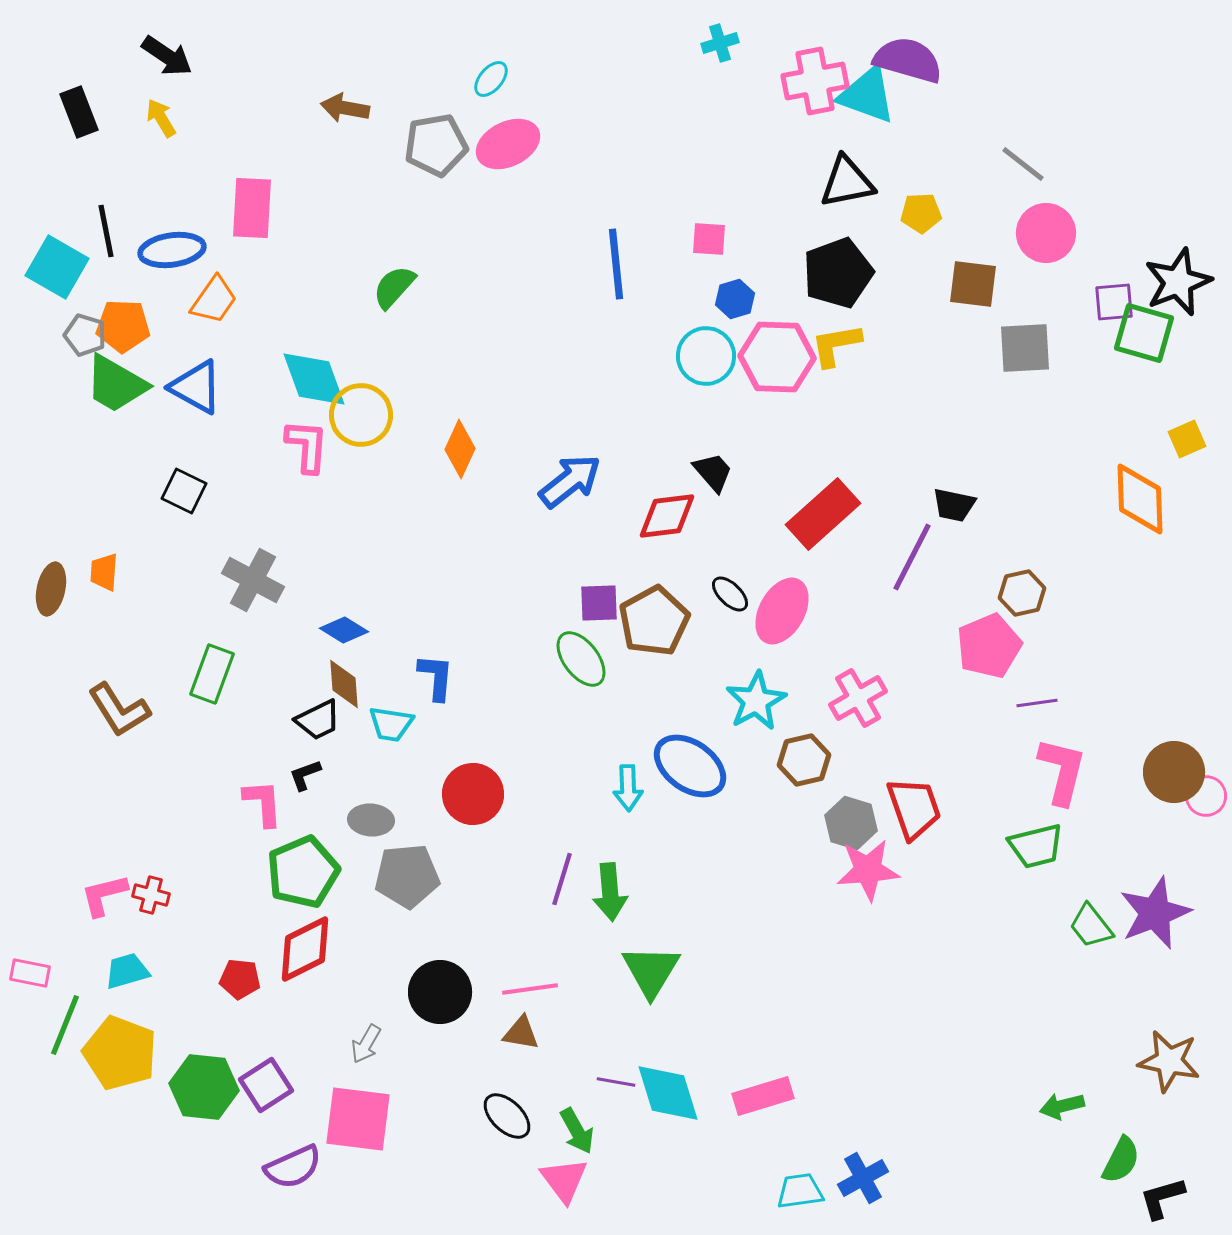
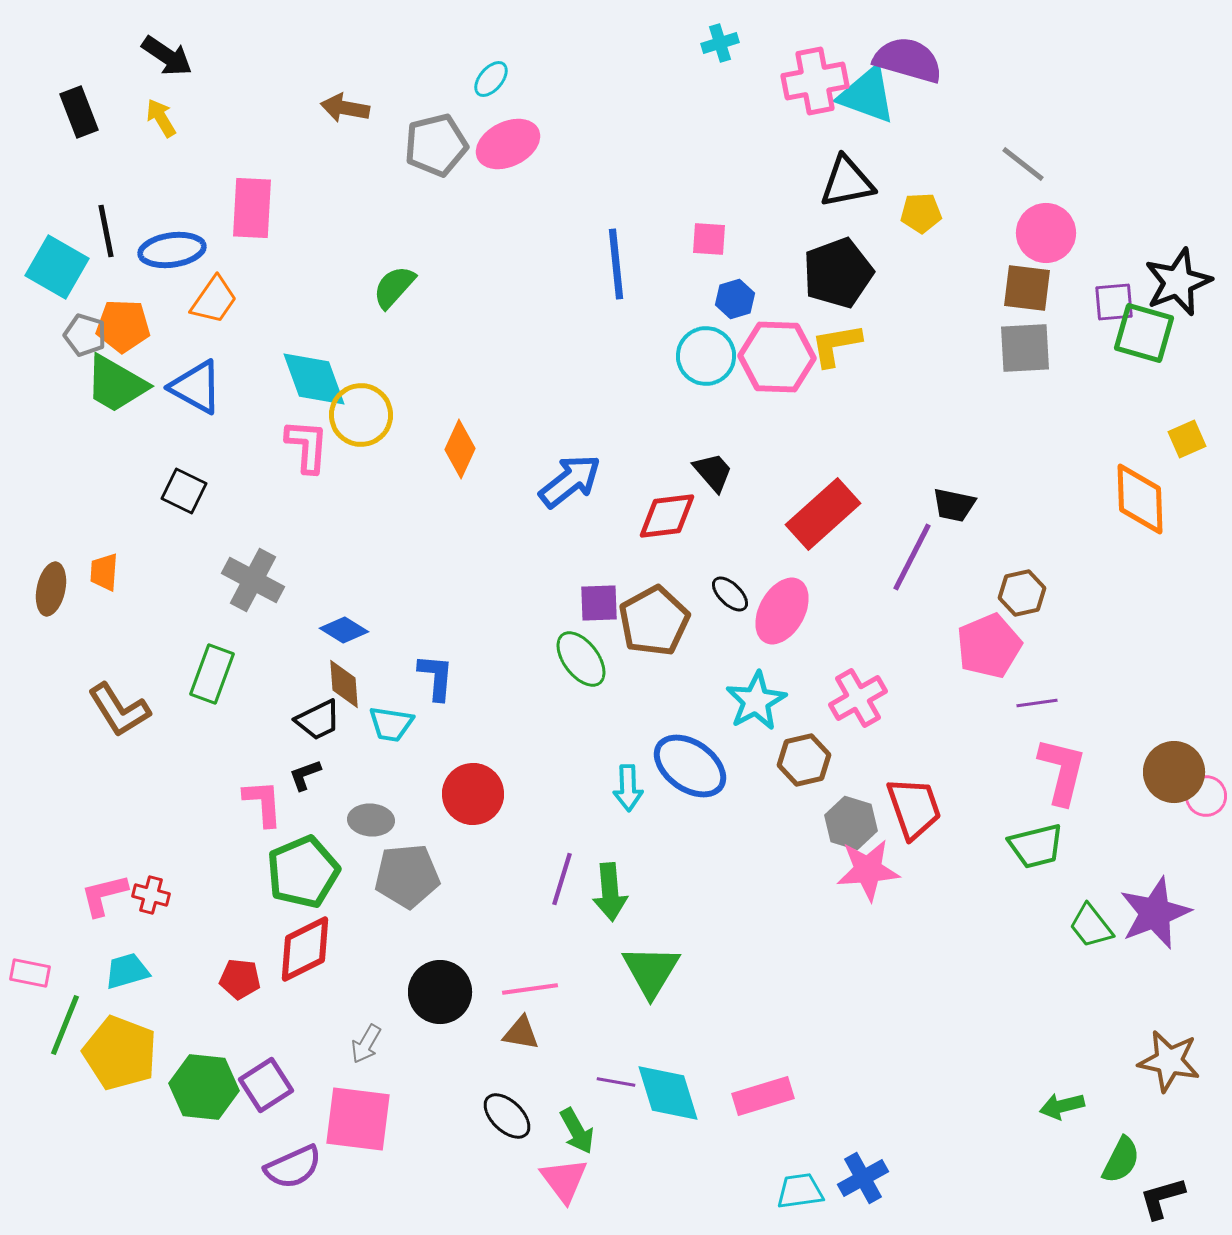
gray pentagon at (436, 145): rotated 4 degrees counterclockwise
brown square at (973, 284): moved 54 px right, 4 px down
